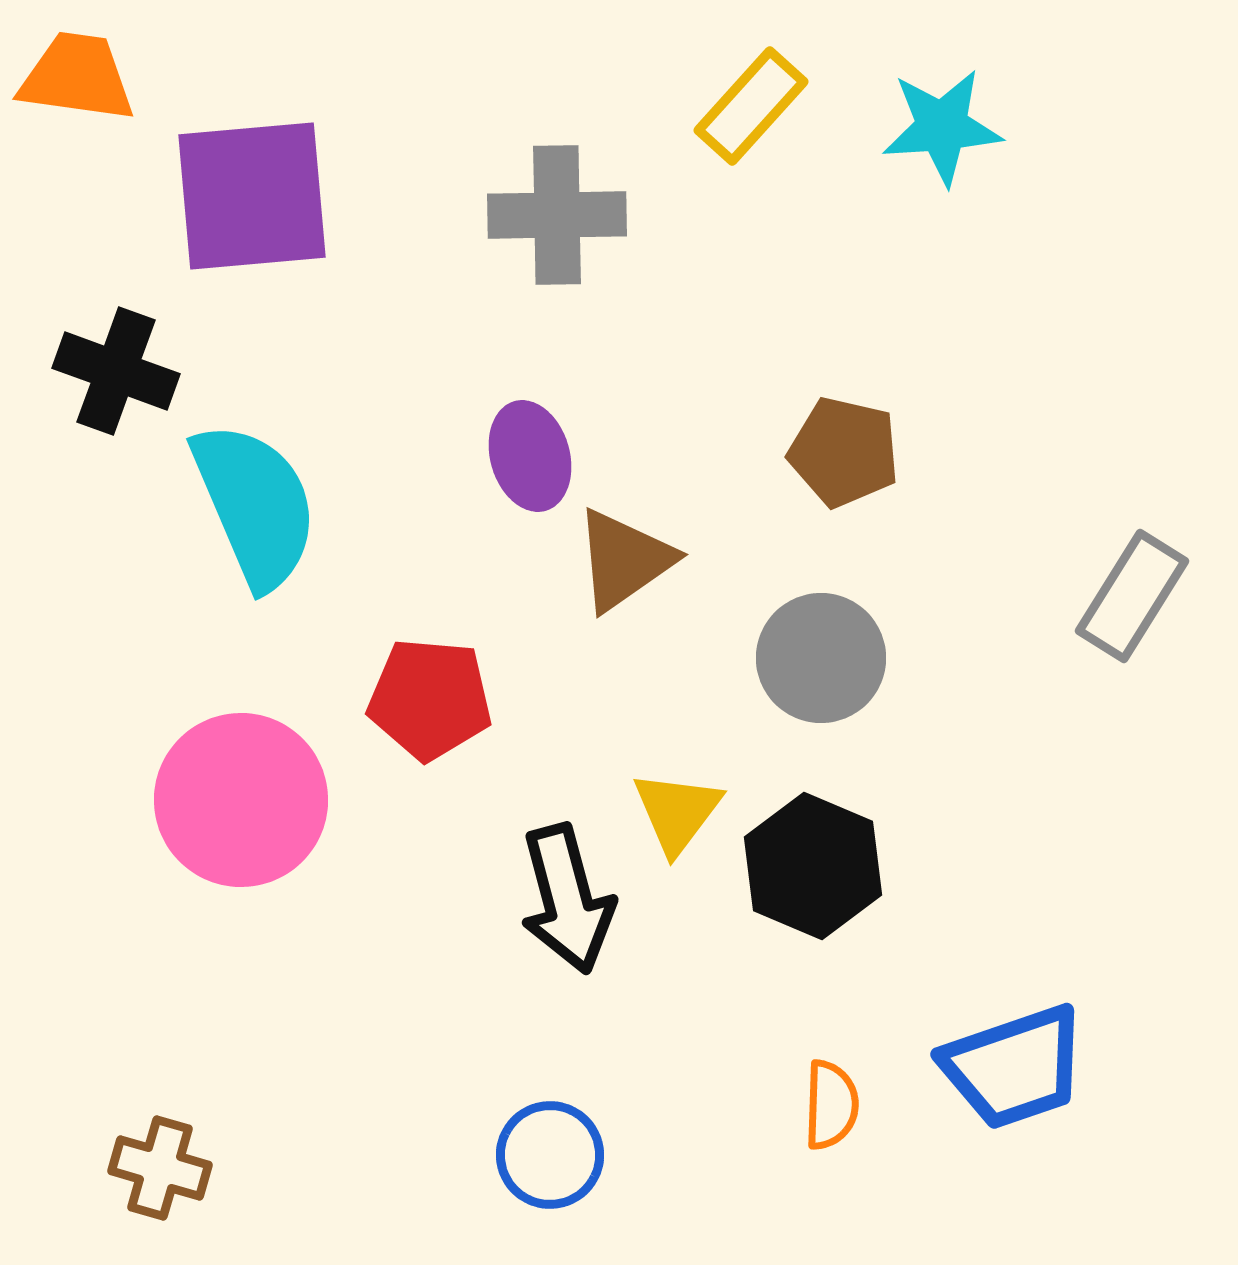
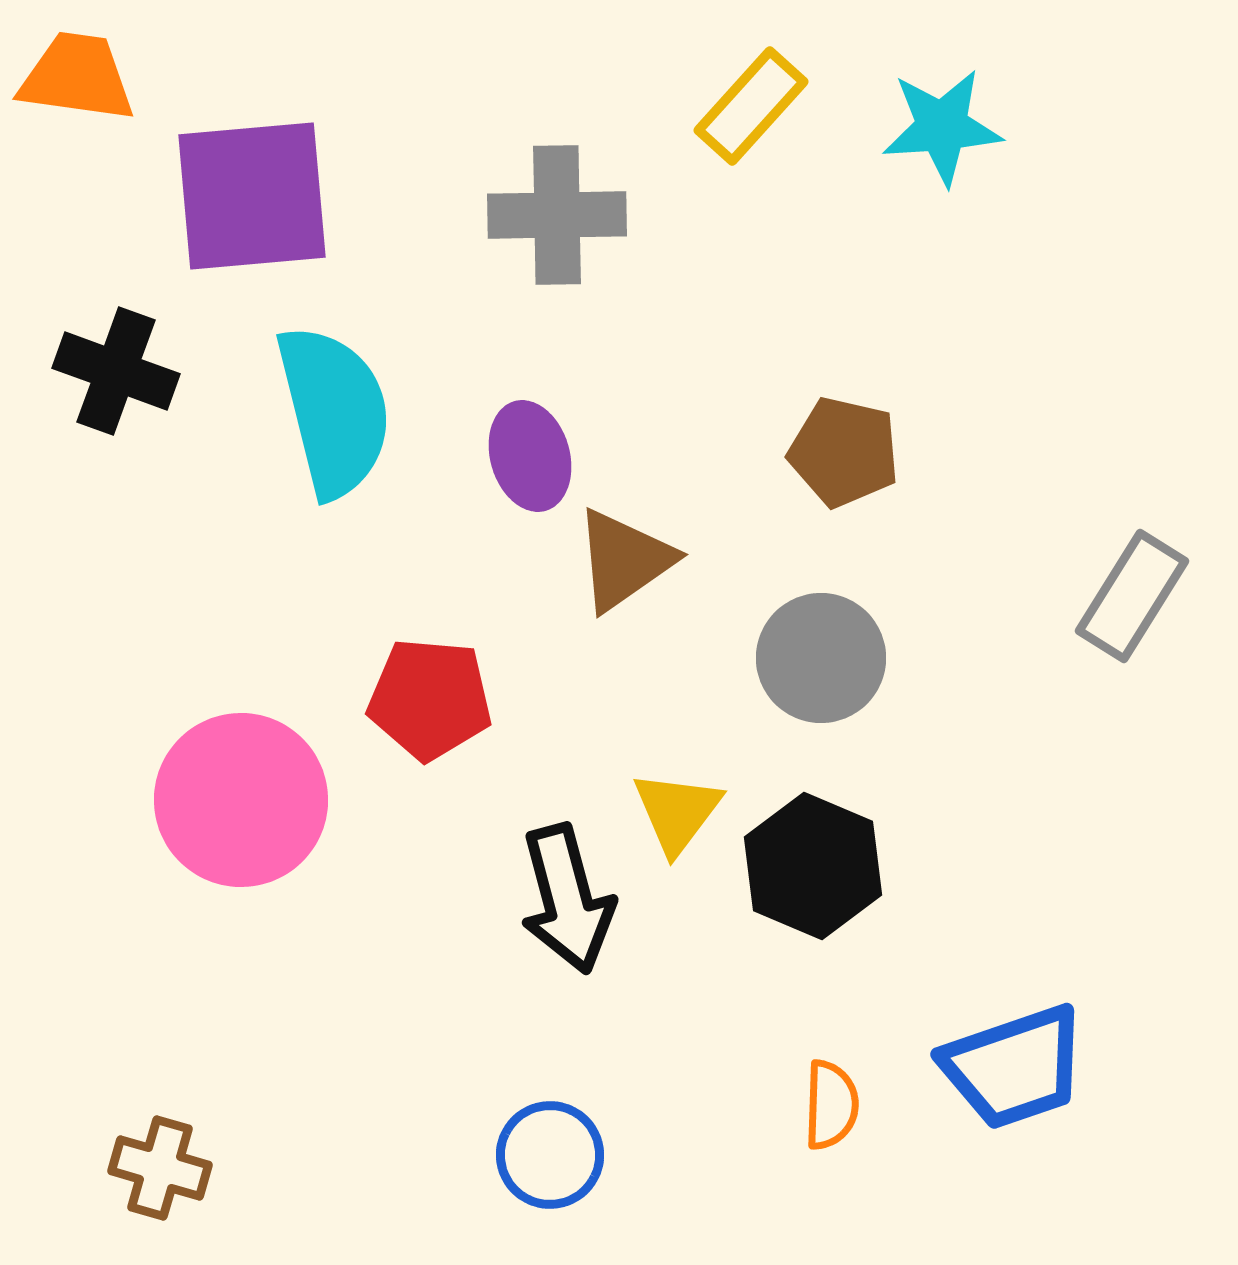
cyan semicircle: moved 79 px right, 94 px up; rotated 9 degrees clockwise
